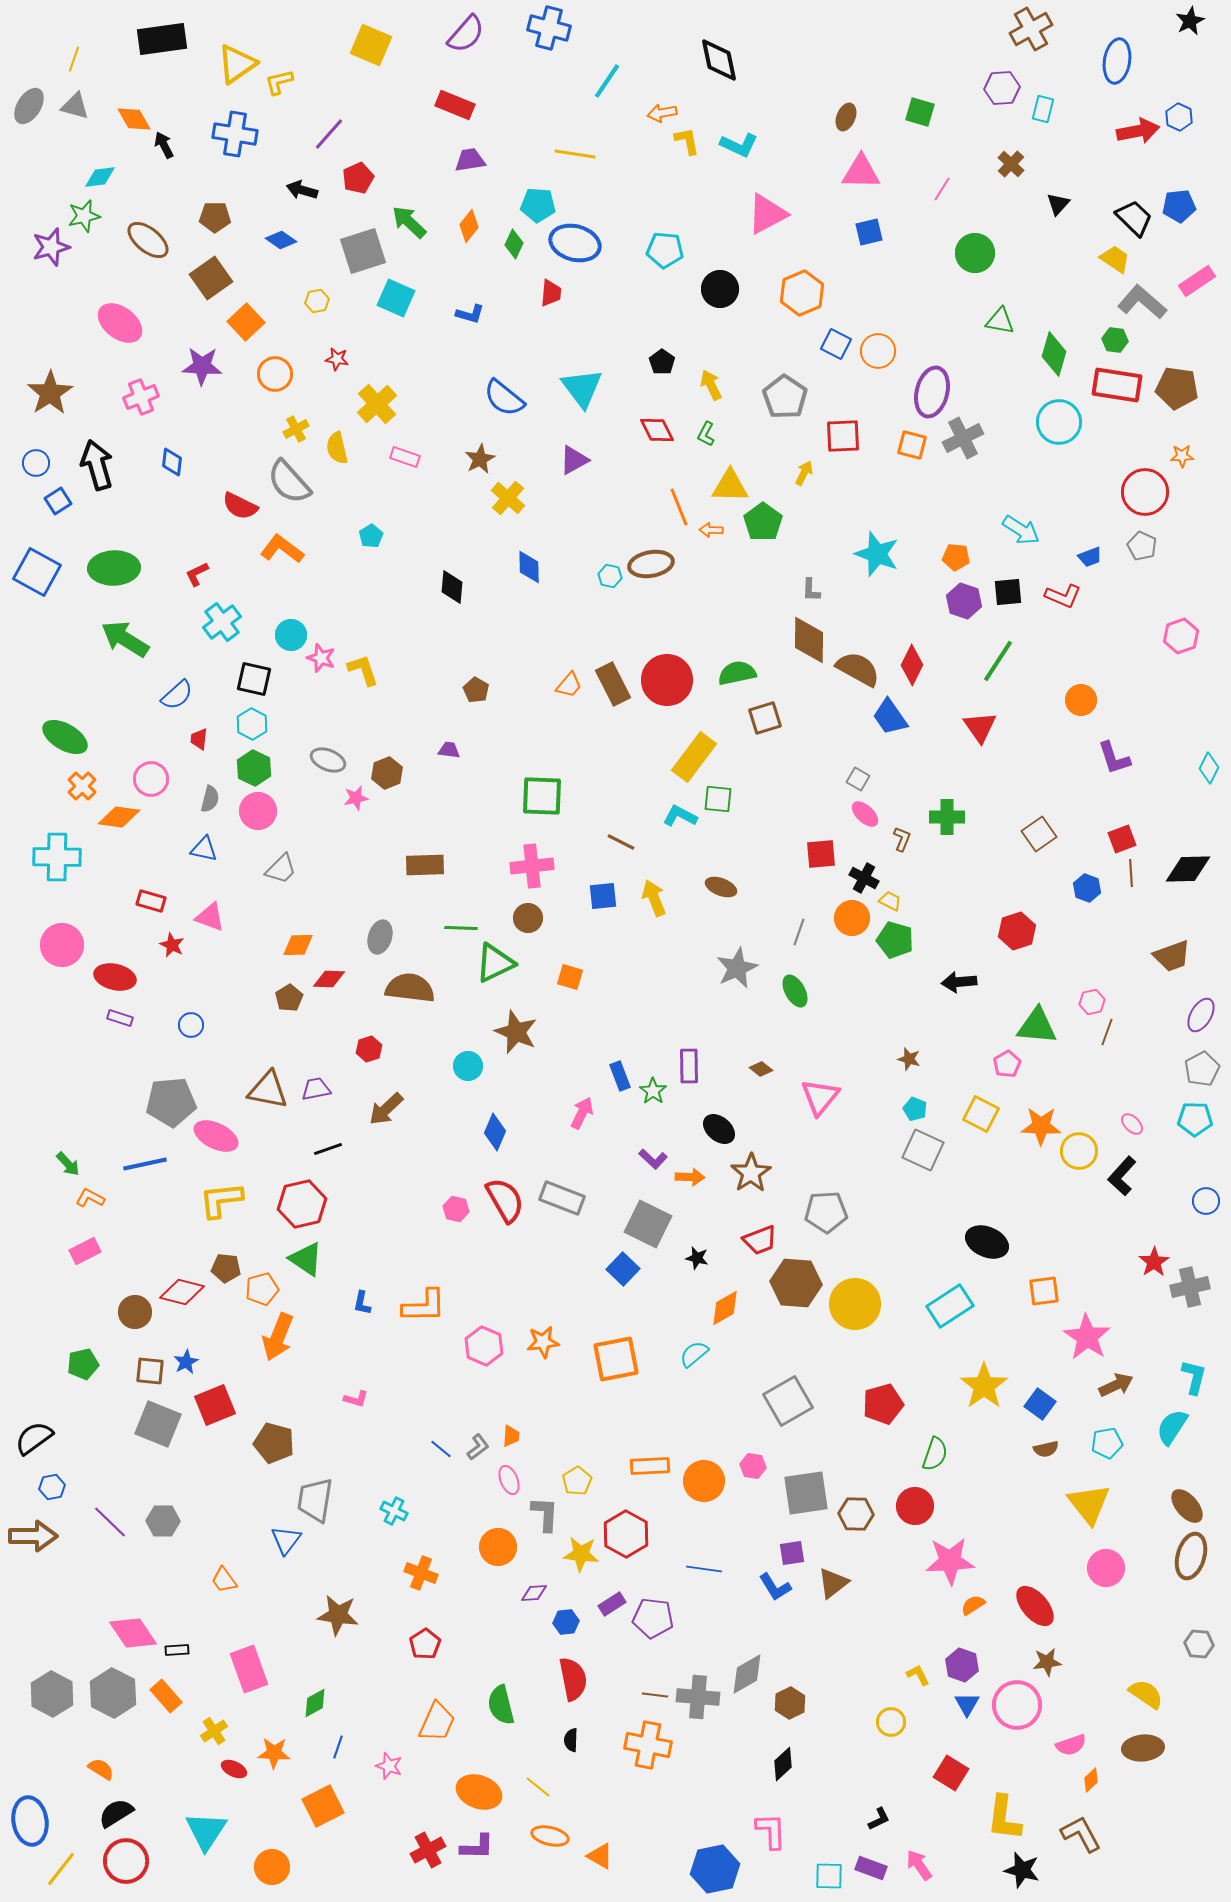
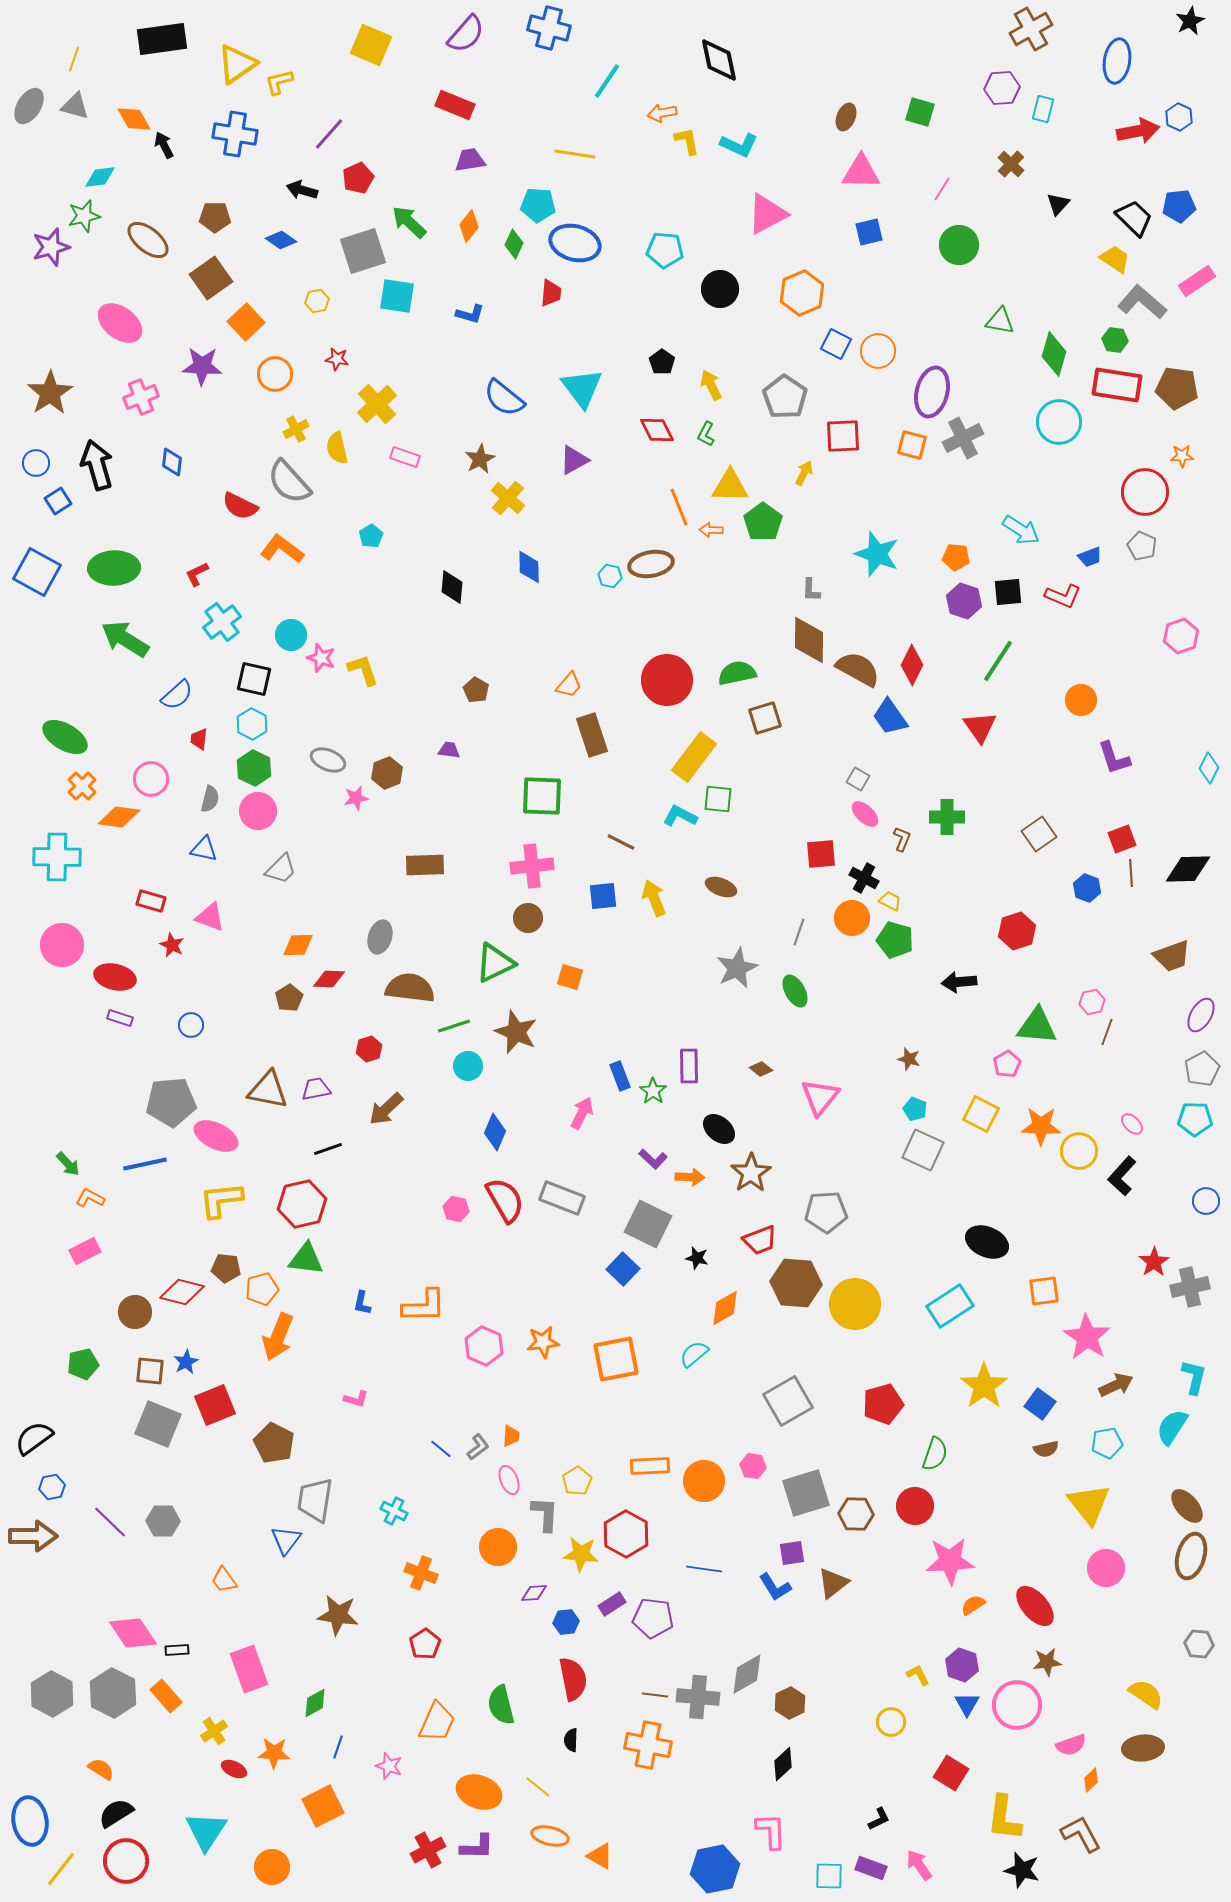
green circle at (975, 253): moved 16 px left, 8 px up
cyan square at (396, 298): moved 1 px right, 2 px up; rotated 15 degrees counterclockwise
brown rectangle at (613, 684): moved 21 px left, 51 px down; rotated 9 degrees clockwise
green line at (461, 928): moved 7 px left, 98 px down; rotated 20 degrees counterclockwise
green triangle at (306, 1259): rotated 27 degrees counterclockwise
brown pentagon at (274, 1443): rotated 12 degrees clockwise
gray square at (806, 1493): rotated 9 degrees counterclockwise
